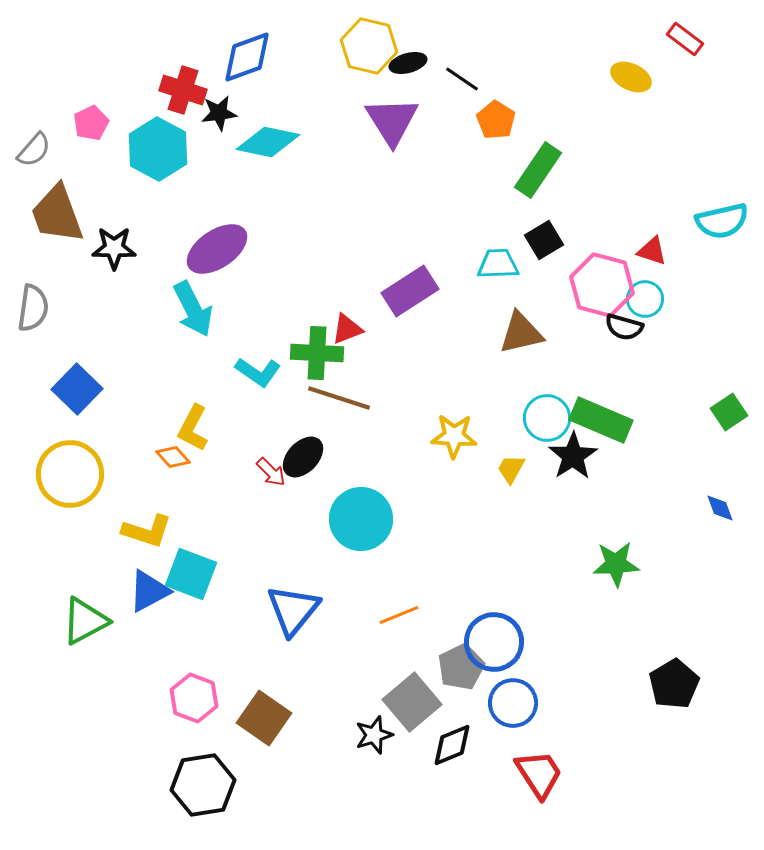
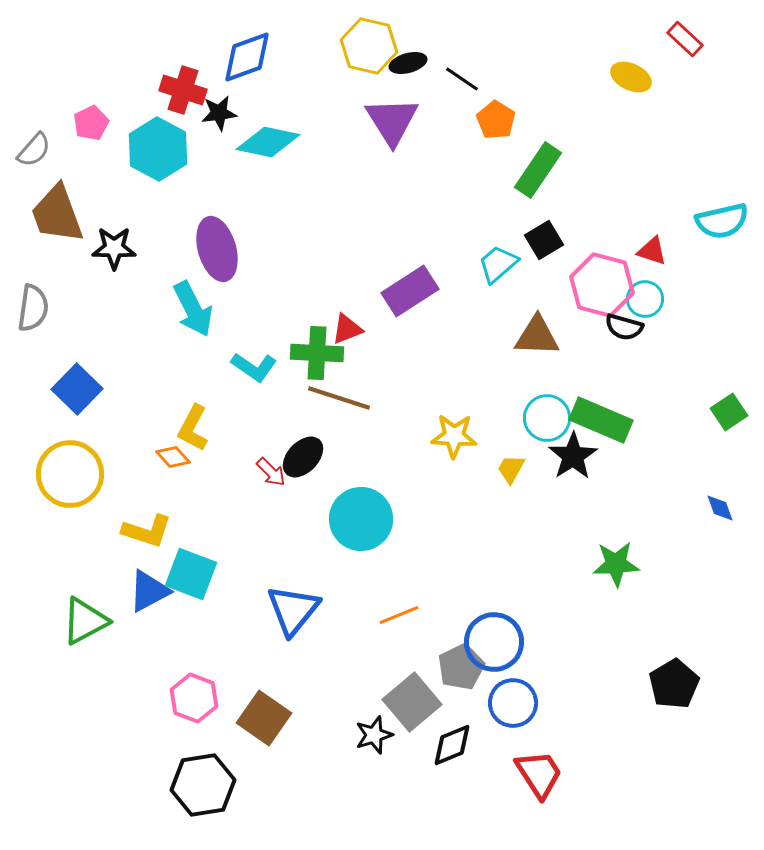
red rectangle at (685, 39): rotated 6 degrees clockwise
purple ellipse at (217, 249): rotated 72 degrees counterclockwise
cyan trapezoid at (498, 264): rotated 39 degrees counterclockwise
brown triangle at (521, 333): moved 16 px right, 3 px down; rotated 15 degrees clockwise
cyan L-shape at (258, 372): moved 4 px left, 5 px up
